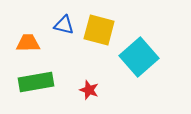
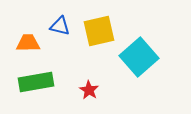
blue triangle: moved 4 px left, 1 px down
yellow square: moved 1 px down; rotated 28 degrees counterclockwise
red star: rotated 12 degrees clockwise
